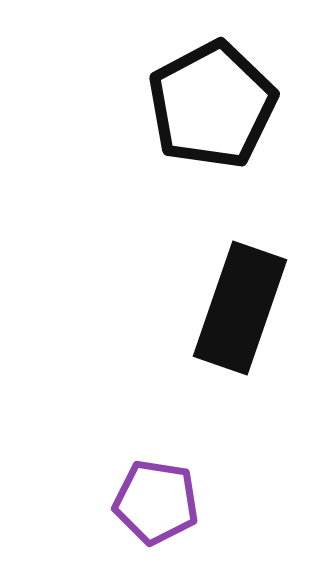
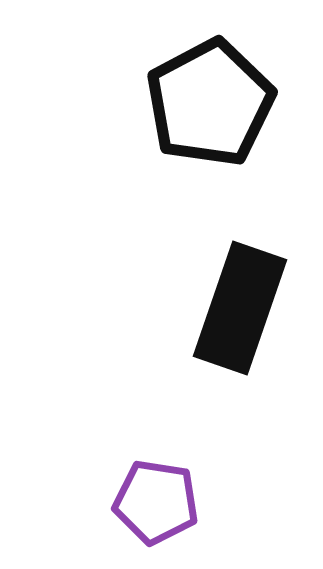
black pentagon: moved 2 px left, 2 px up
